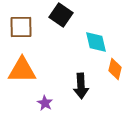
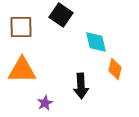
purple star: rotated 14 degrees clockwise
